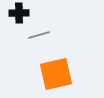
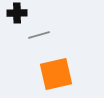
black cross: moved 2 px left
